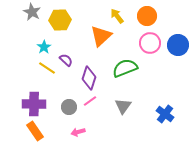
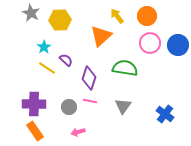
gray star: moved 1 px left, 1 px down
green semicircle: rotated 30 degrees clockwise
pink line: rotated 48 degrees clockwise
